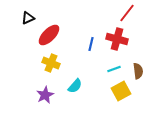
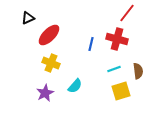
yellow square: rotated 12 degrees clockwise
purple star: moved 2 px up
